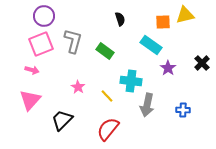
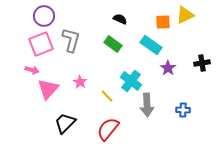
yellow triangle: rotated 12 degrees counterclockwise
black semicircle: rotated 48 degrees counterclockwise
gray L-shape: moved 2 px left, 1 px up
green rectangle: moved 8 px right, 7 px up
black cross: rotated 35 degrees clockwise
cyan cross: rotated 30 degrees clockwise
pink star: moved 2 px right, 5 px up
pink triangle: moved 18 px right, 11 px up
gray arrow: rotated 15 degrees counterclockwise
black trapezoid: moved 3 px right, 3 px down
